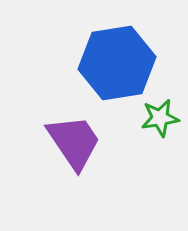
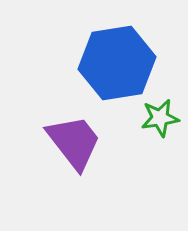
purple trapezoid: rotated 4 degrees counterclockwise
